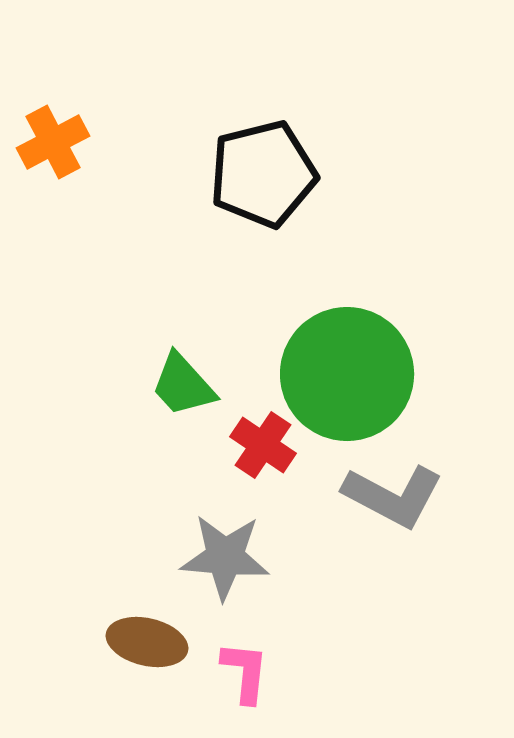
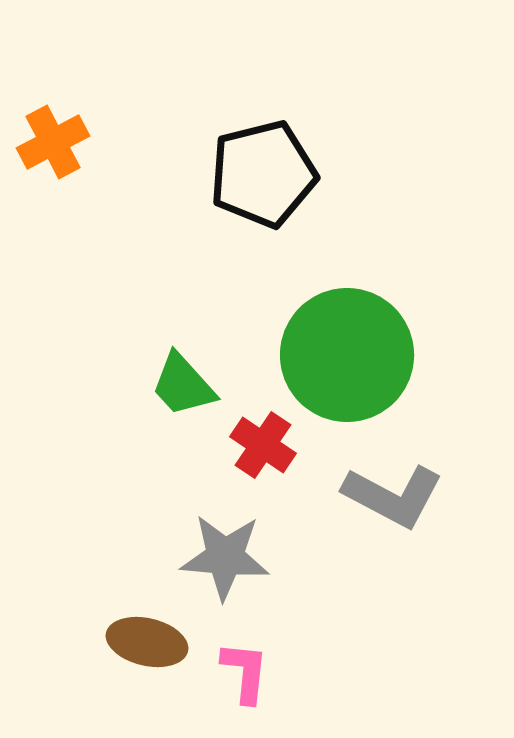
green circle: moved 19 px up
